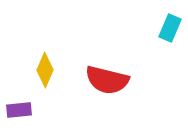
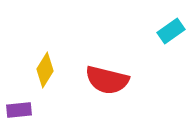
cyan rectangle: moved 1 px right, 3 px down; rotated 32 degrees clockwise
yellow diamond: rotated 8 degrees clockwise
